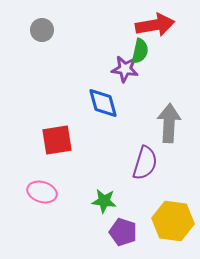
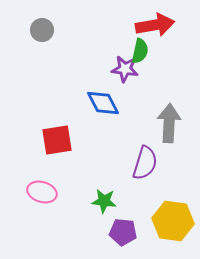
blue diamond: rotated 12 degrees counterclockwise
purple pentagon: rotated 12 degrees counterclockwise
